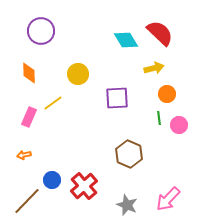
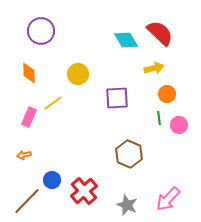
red cross: moved 5 px down
